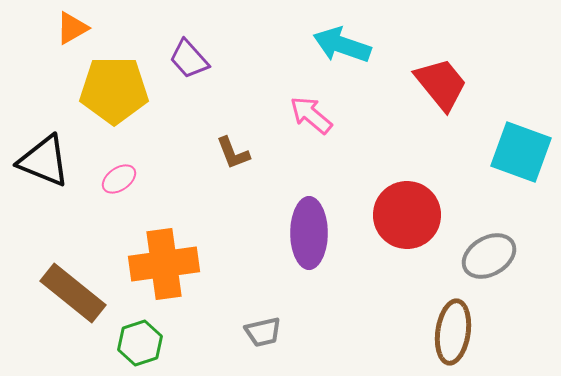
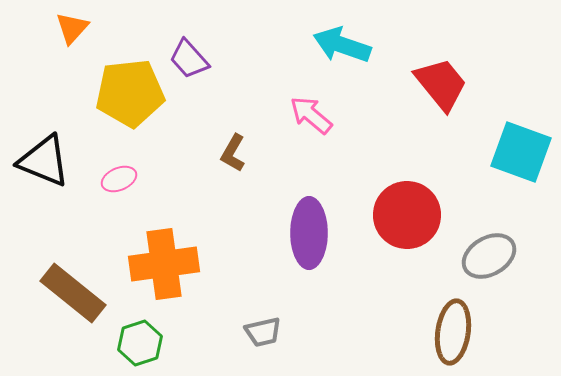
orange triangle: rotated 18 degrees counterclockwise
yellow pentagon: moved 16 px right, 3 px down; rotated 6 degrees counterclockwise
brown L-shape: rotated 51 degrees clockwise
pink ellipse: rotated 12 degrees clockwise
